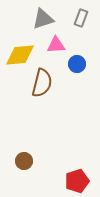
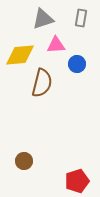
gray rectangle: rotated 12 degrees counterclockwise
